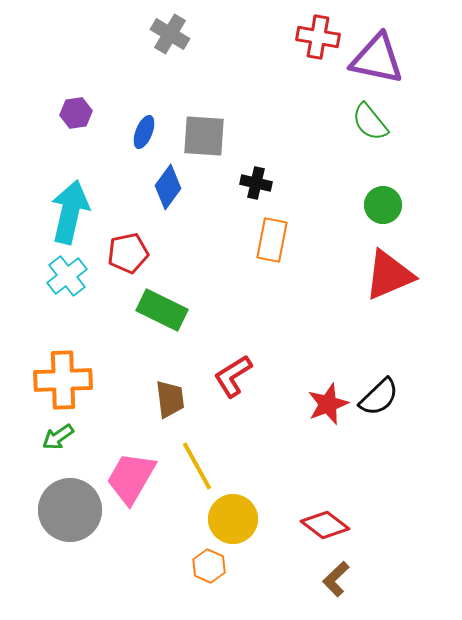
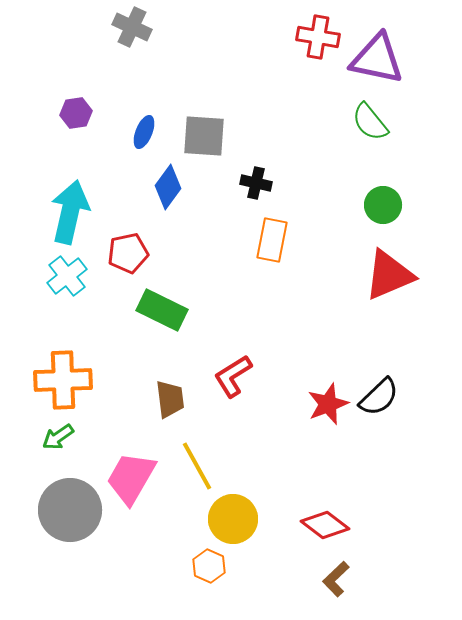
gray cross: moved 38 px left, 7 px up; rotated 6 degrees counterclockwise
